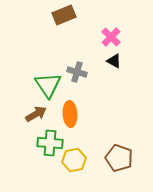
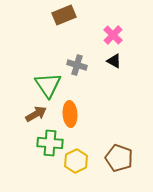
pink cross: moved 2 px right, 2 px up
gray cross: moved 7 px up
yellow hexagon: moved 2 px right, 1 px down; rotated 15 degrees counterclockwise
